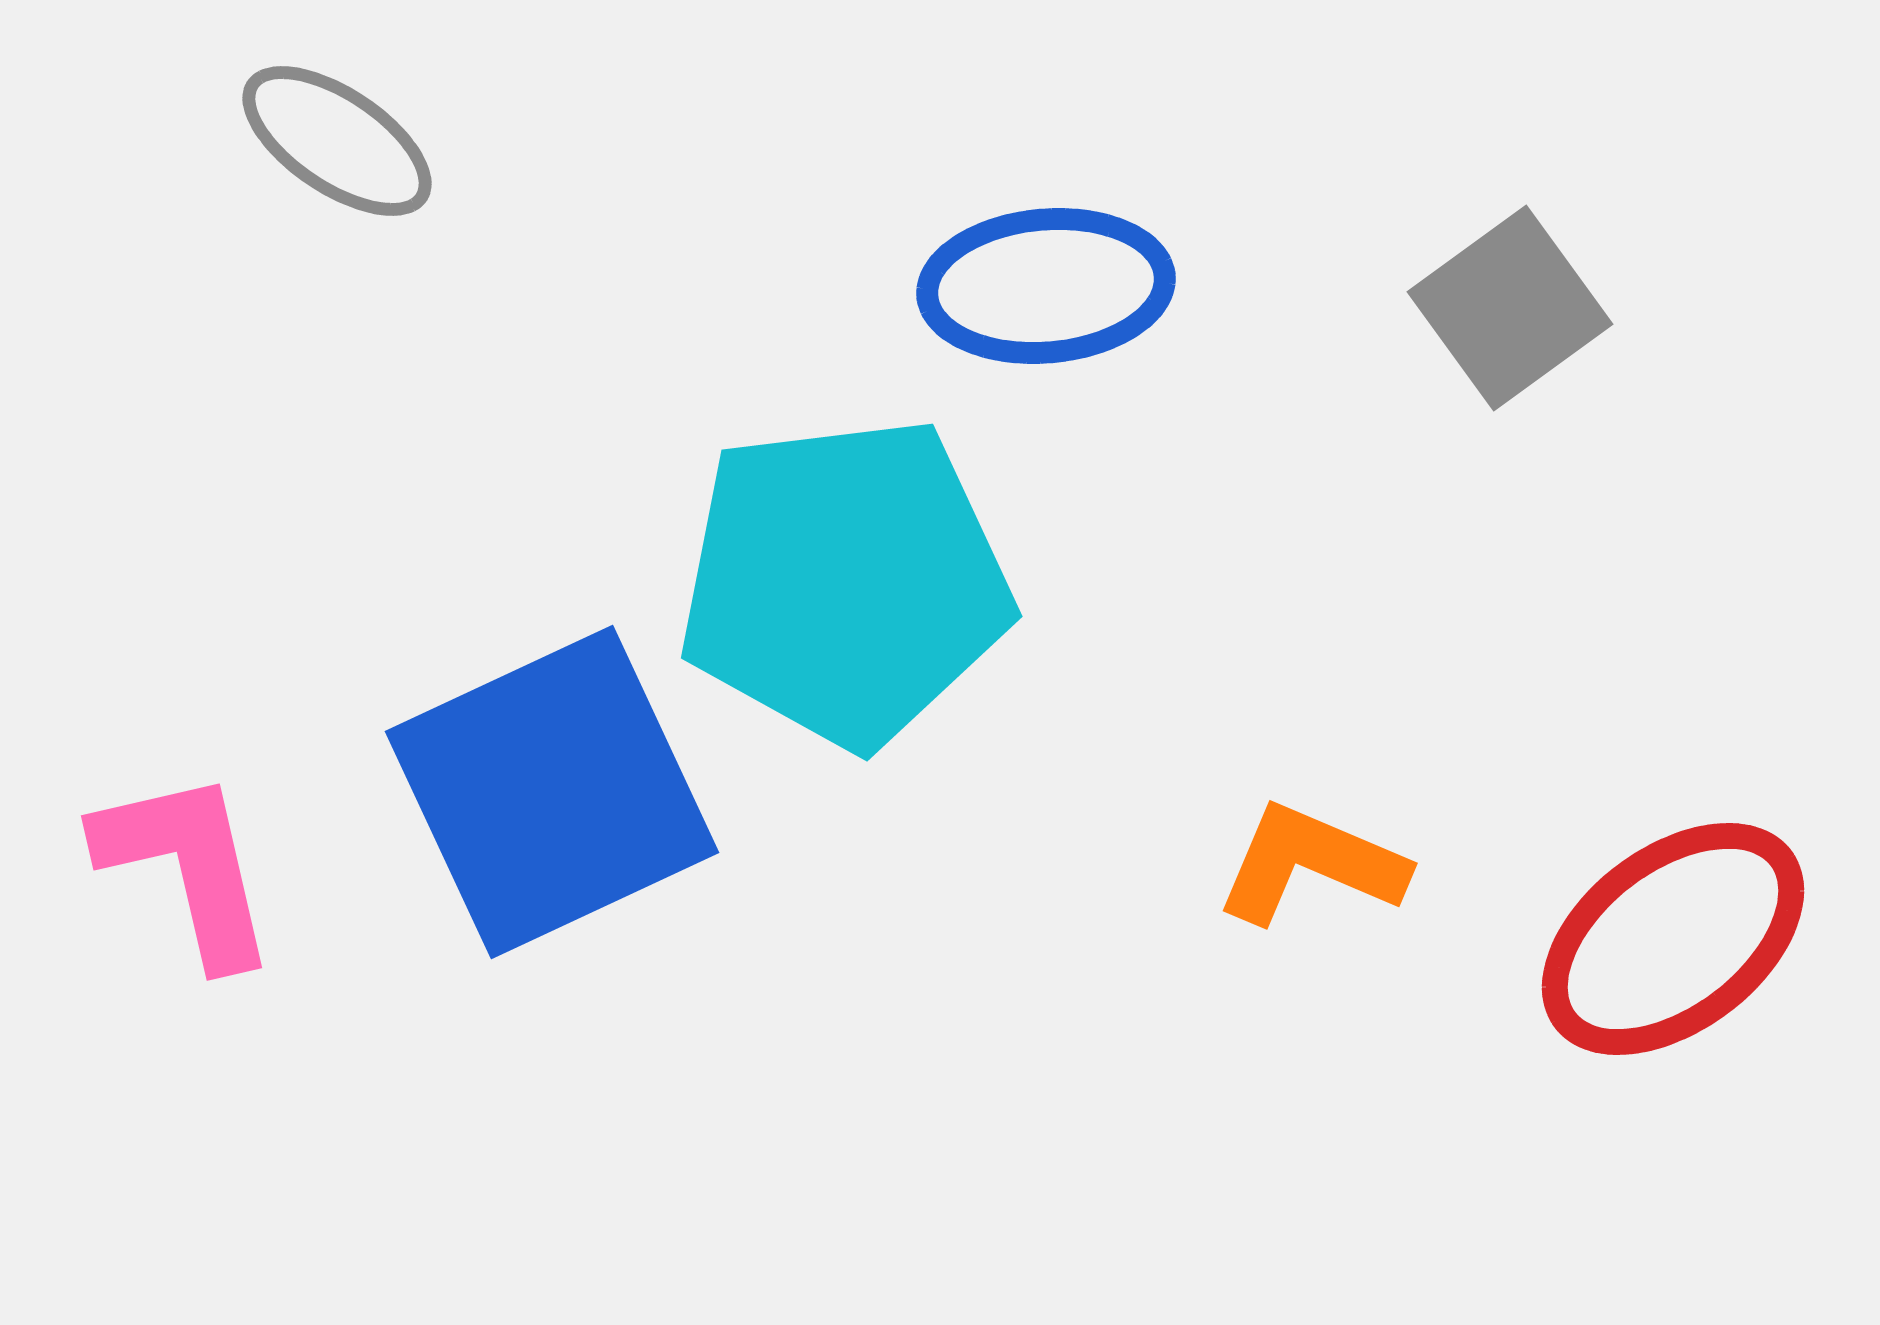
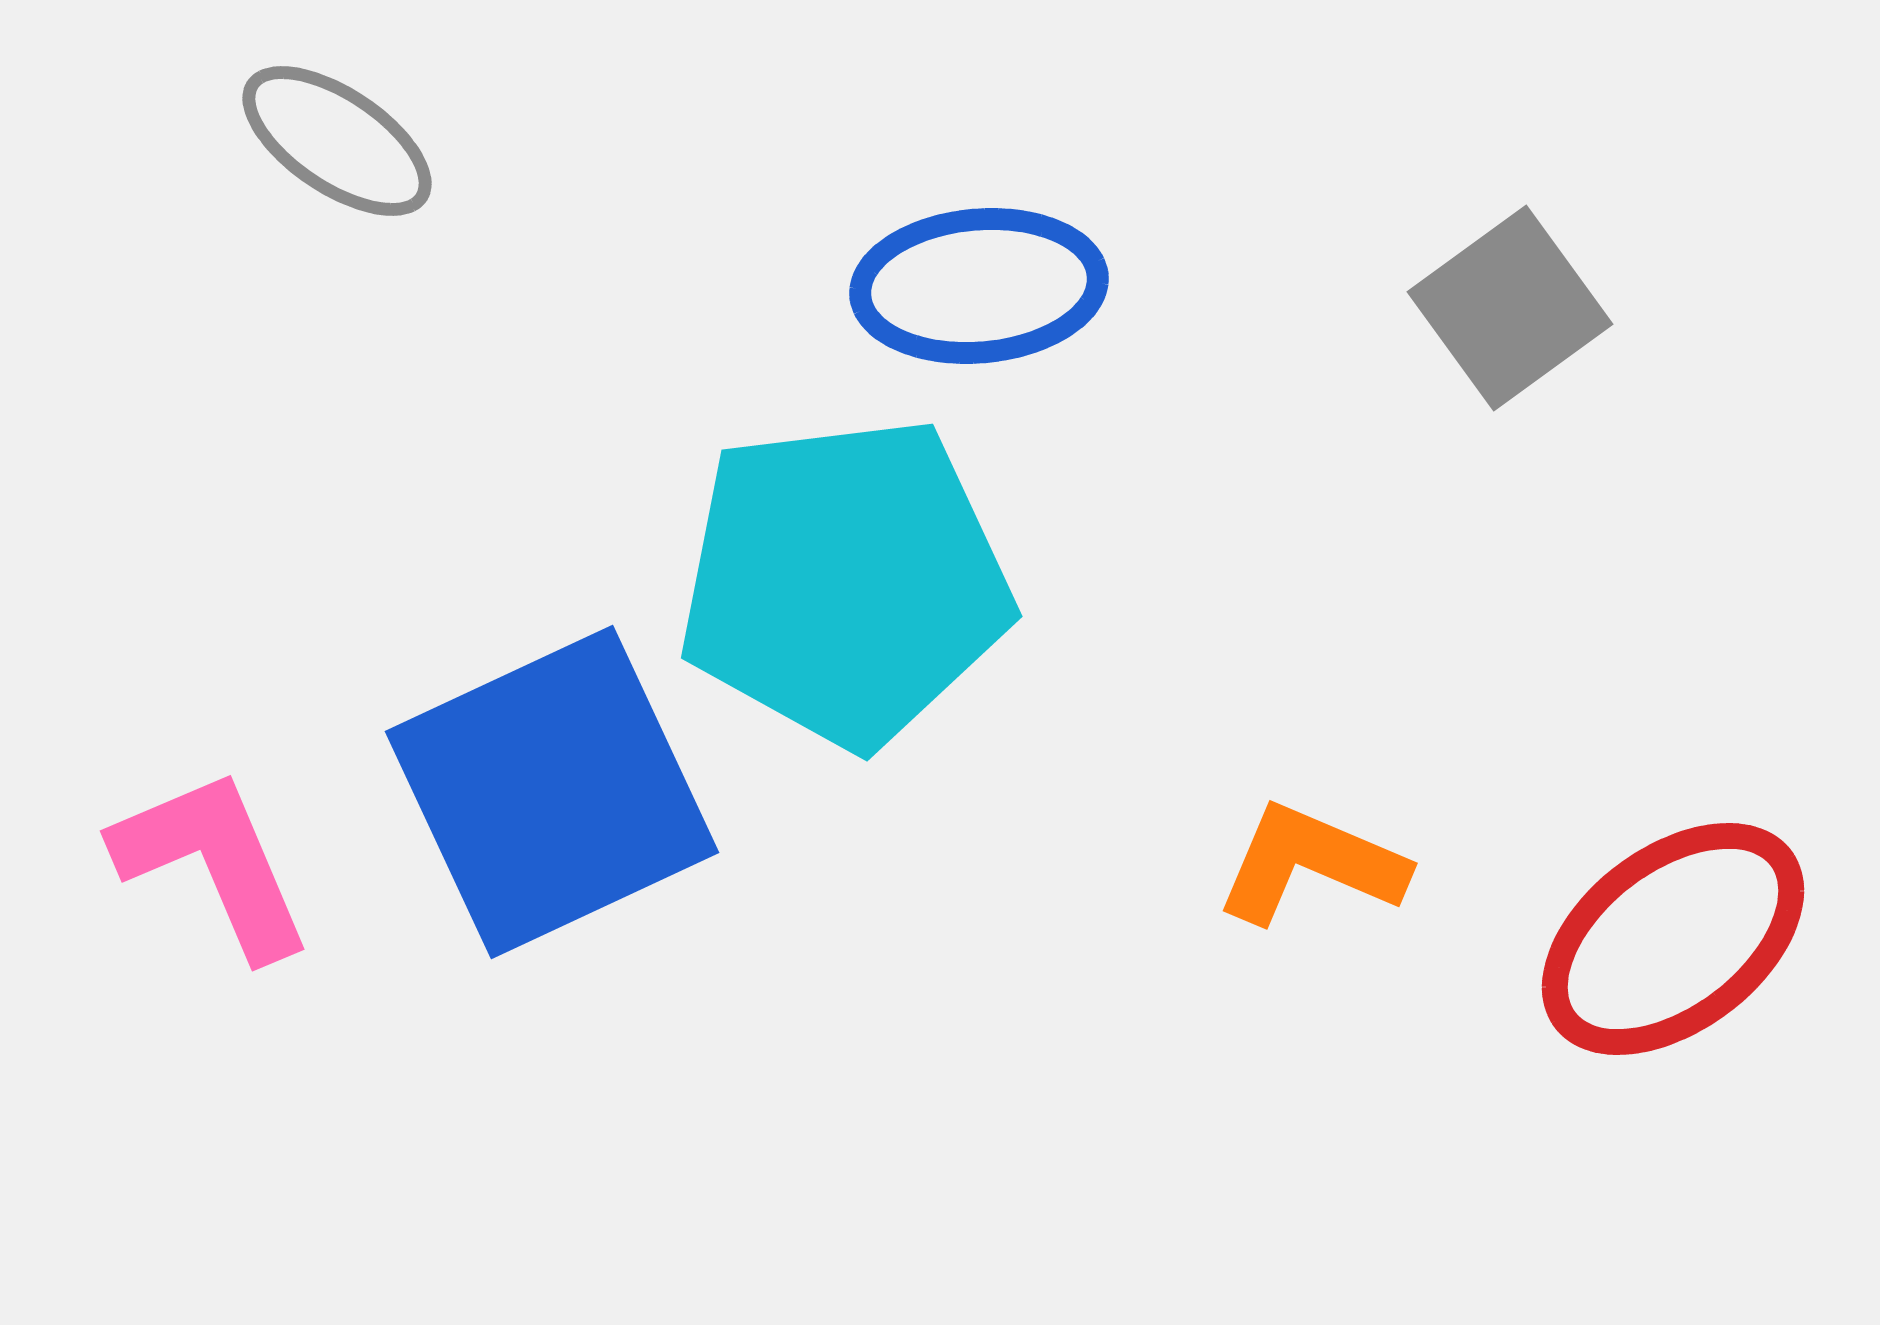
blue ellipse: moved 67 px left
pink L-shape: moved 26 px right, 4 px up; rotated 10 degrees counterclockwise
